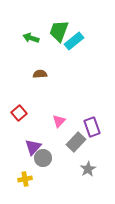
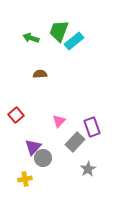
red square: moved 3 px left, 2 px down
gray rectangle: moved 1 px left
